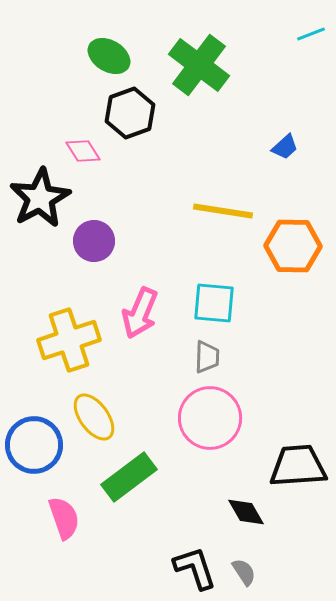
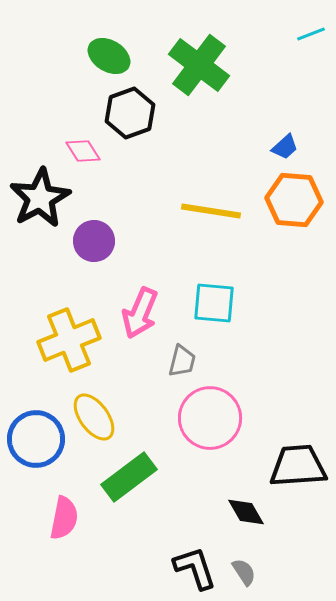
yellow line: moved 12 px left
orange hexagon: moved 1 px right, 46 px up; rotated 4 degrees clockwise
yellow cross: rotated 4 degrees counterclockwise
gray trapezoid: moved 25 px left, 4 px down; rotated 12 degrees clockwise
blue circle: moved 2 px right, 6 px up
pink semicircle: rotated 30 degrees clockwise
